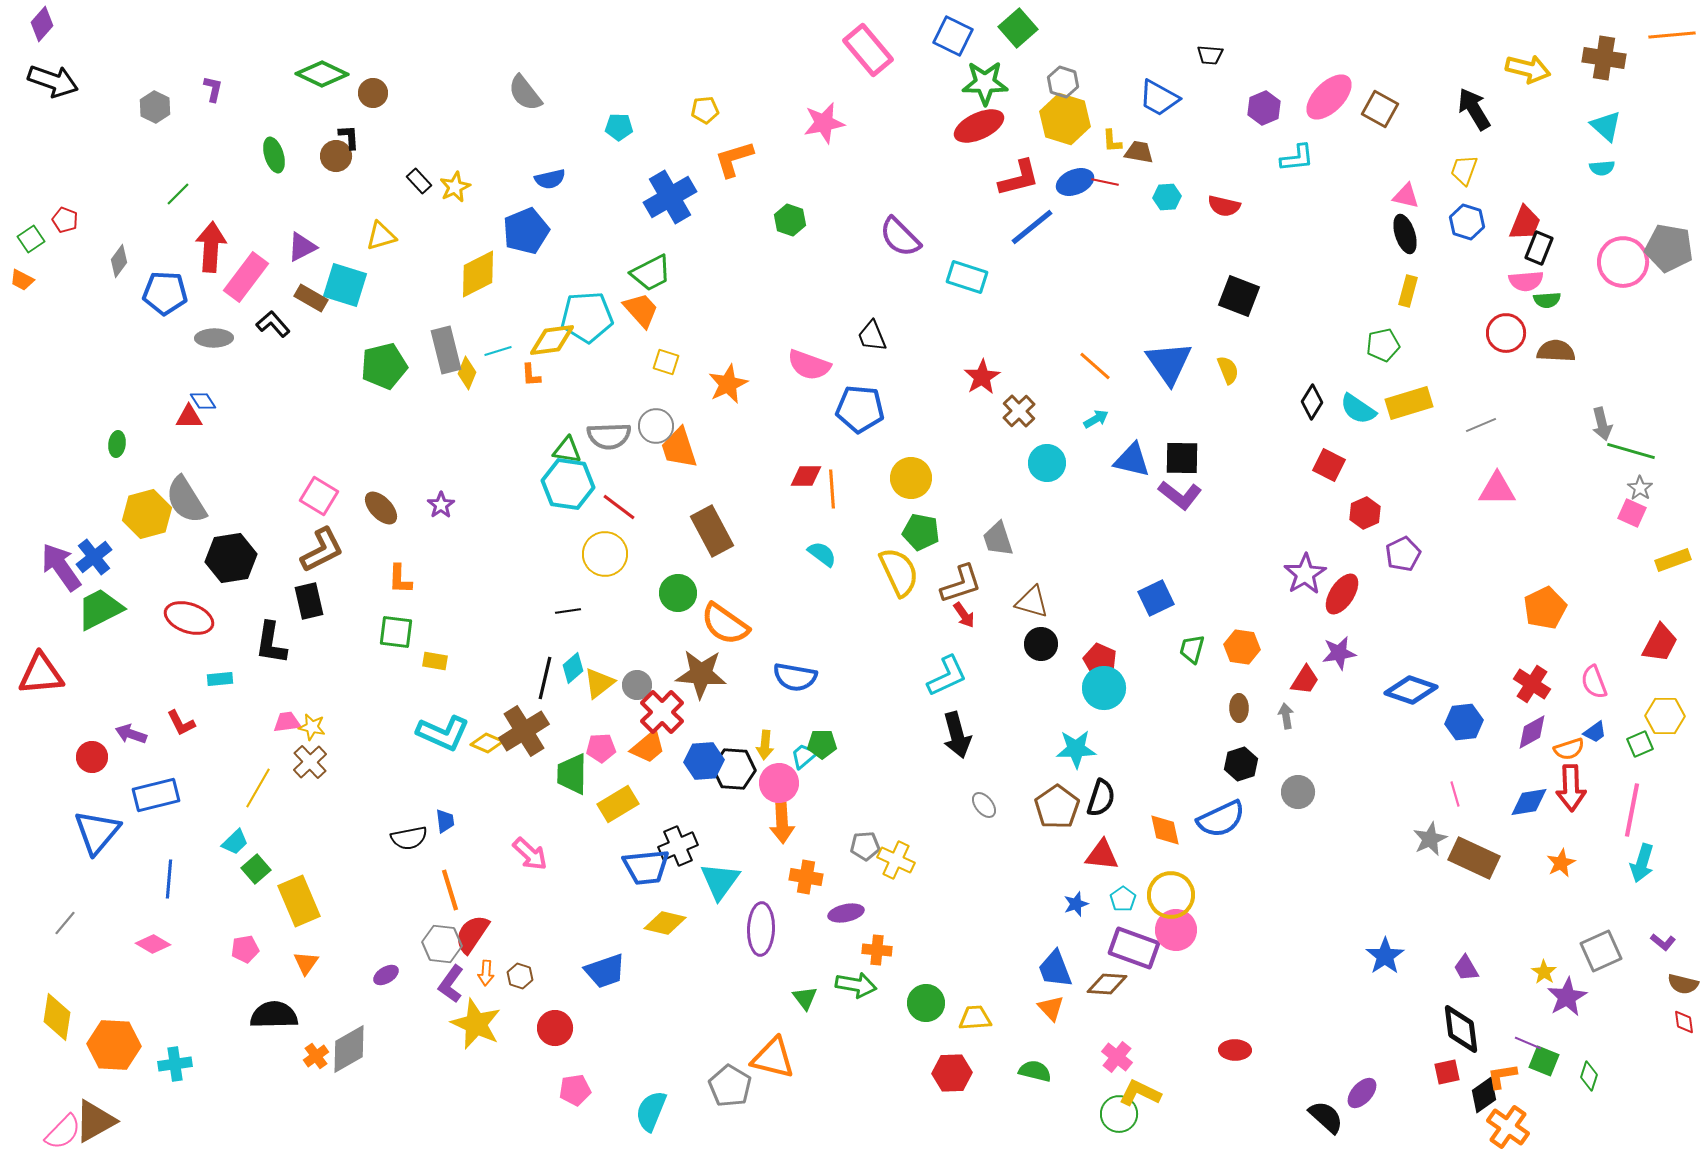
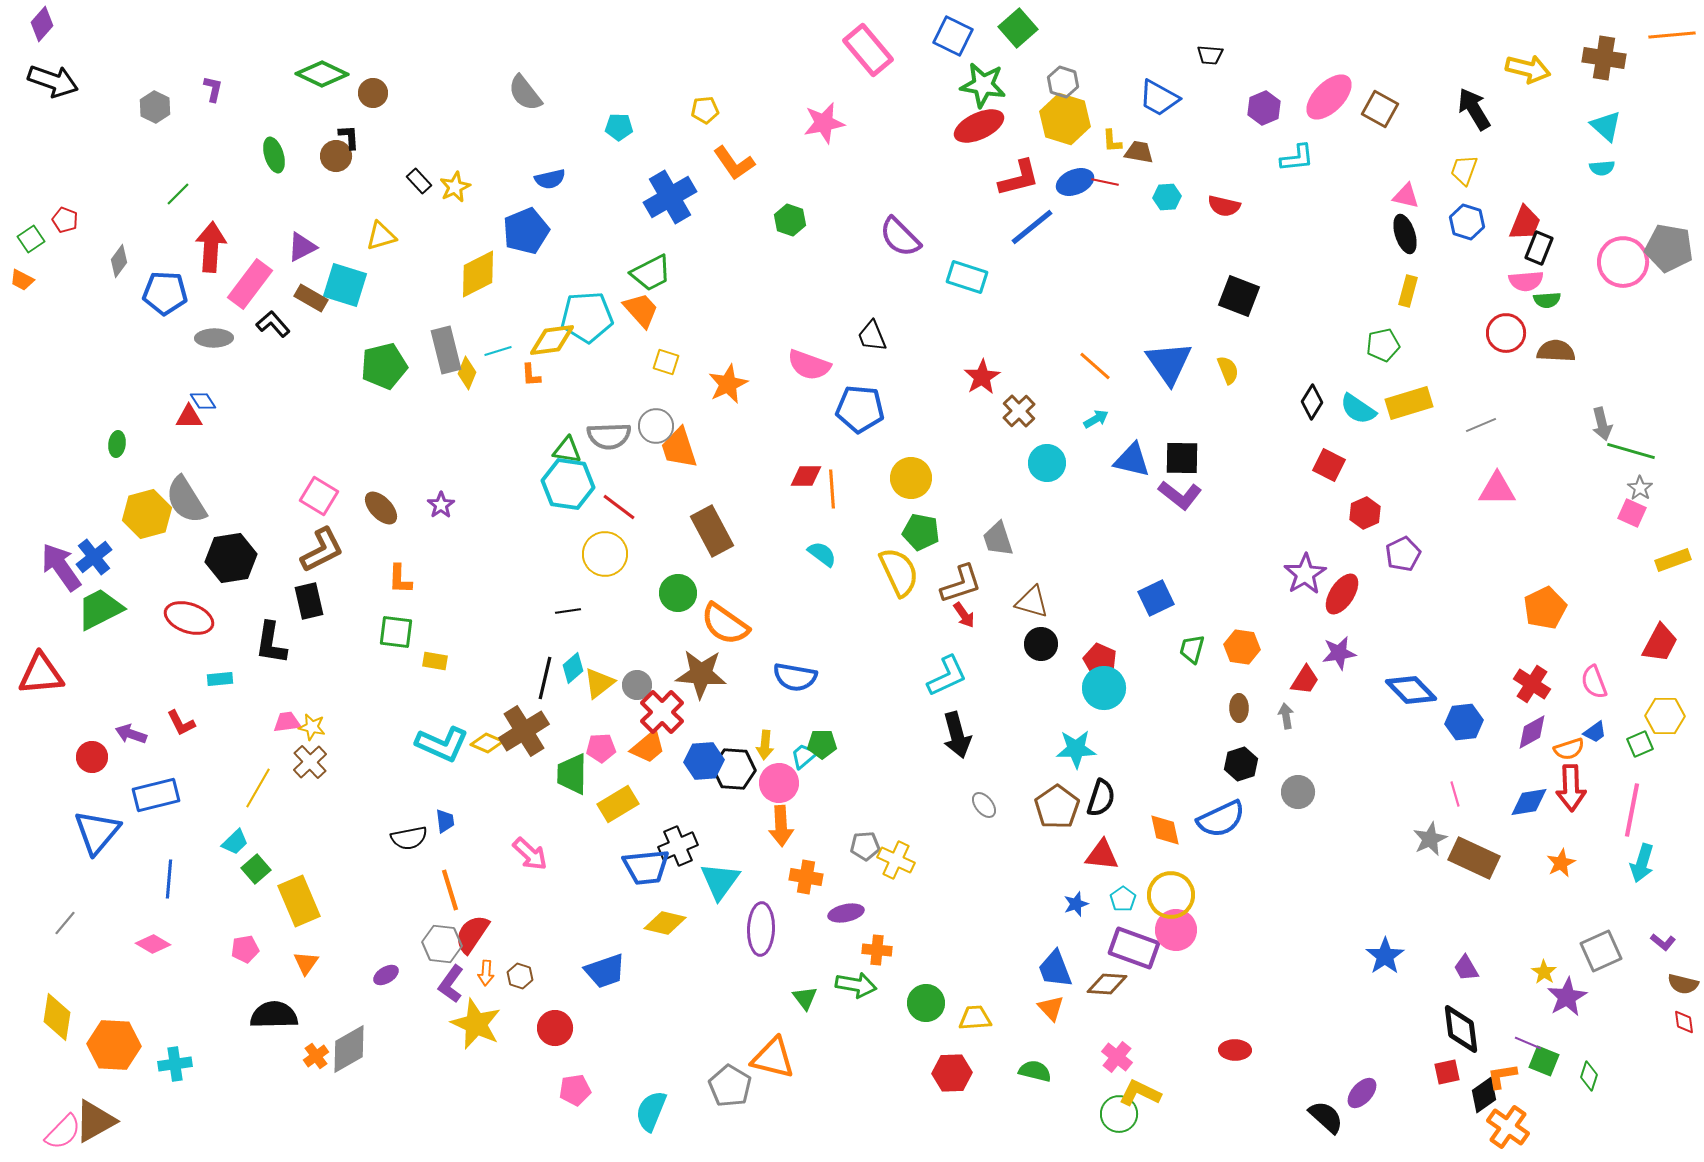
green star at (985, 83): moved 2 px left, 2 px down; rotated 9 degrees clockwise
orange L-shape at (734, 159): moved 4 px down; rotated 108 degrees counterclockwise
pink rectangle at (246, 277): moved 4 px right, 7 px down
blue diamond at (1411, 690): rotated 27 degrees clockwise
cyan L-shape at (443, 733): moved 1 px left, 11 px down
orange arrow at (782, 823): moved 1 px left, 3 px down
